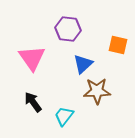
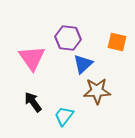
purple hexagon: moved 9 px down
orange square: moved 1 px left, 3 px up
